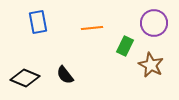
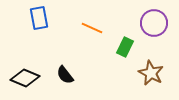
blue rectangle: moved 1 px right, 4 px up
orange line: rotated 30 degrees clockwise
green rectangle: moved 1 px down
brown star: moved 8 px down
